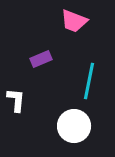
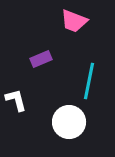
white L-shape: rotated 20 degrees counterclockwise
white circle: moved 5 px left, 4 px up
